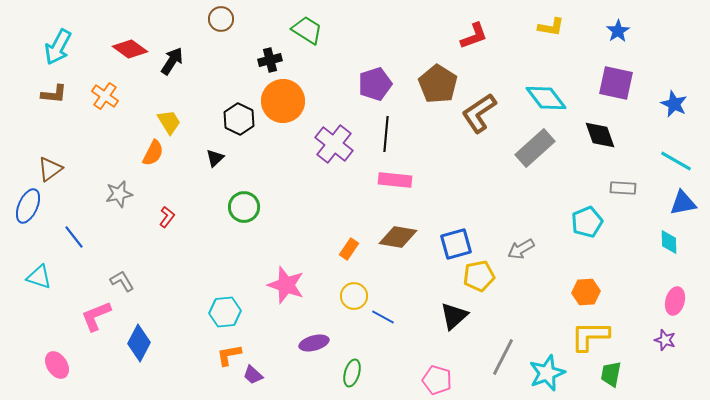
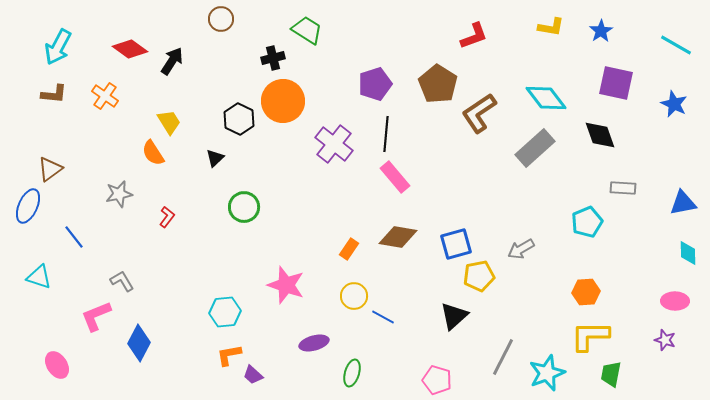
blue star at (618, 31): moved 17 px left
black cross at (270, 60): moved 3 px right, 2 px up
orange semicircle at (153, 153): rotated 120 degrees clockwise
cyan line at (676, 161): moved 116 px up
pink rectangle at (395, 180): moved 3 px up; rotated 44 degrees clockwise
cyan diamond at (669, 242): moved 19 px right, 11 px down
pink ellipse at (675, 301): rotated 76 degrees clockwise
